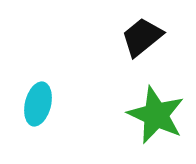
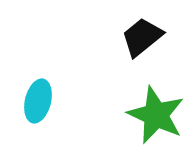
cyan ellipse: moved 3 px up
